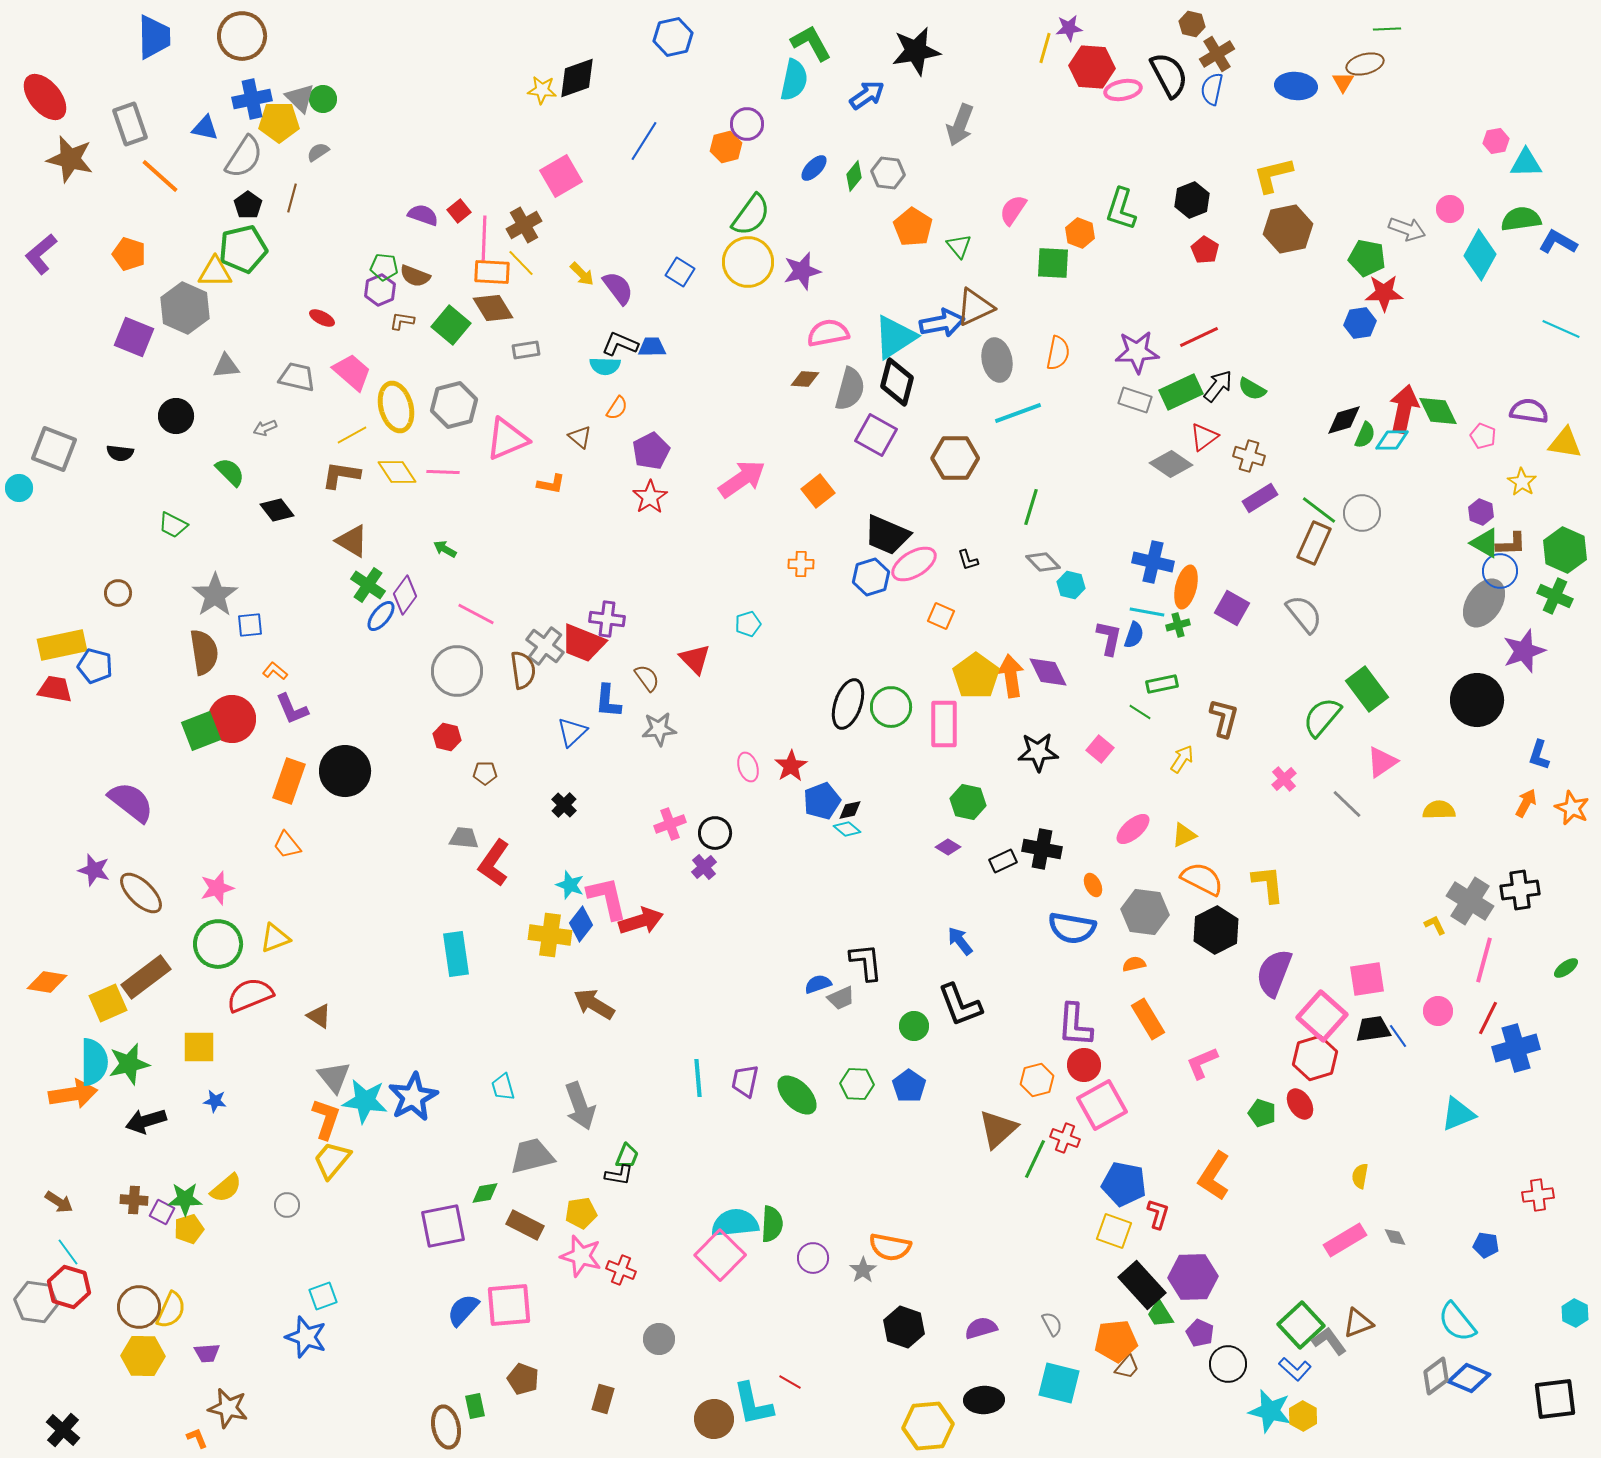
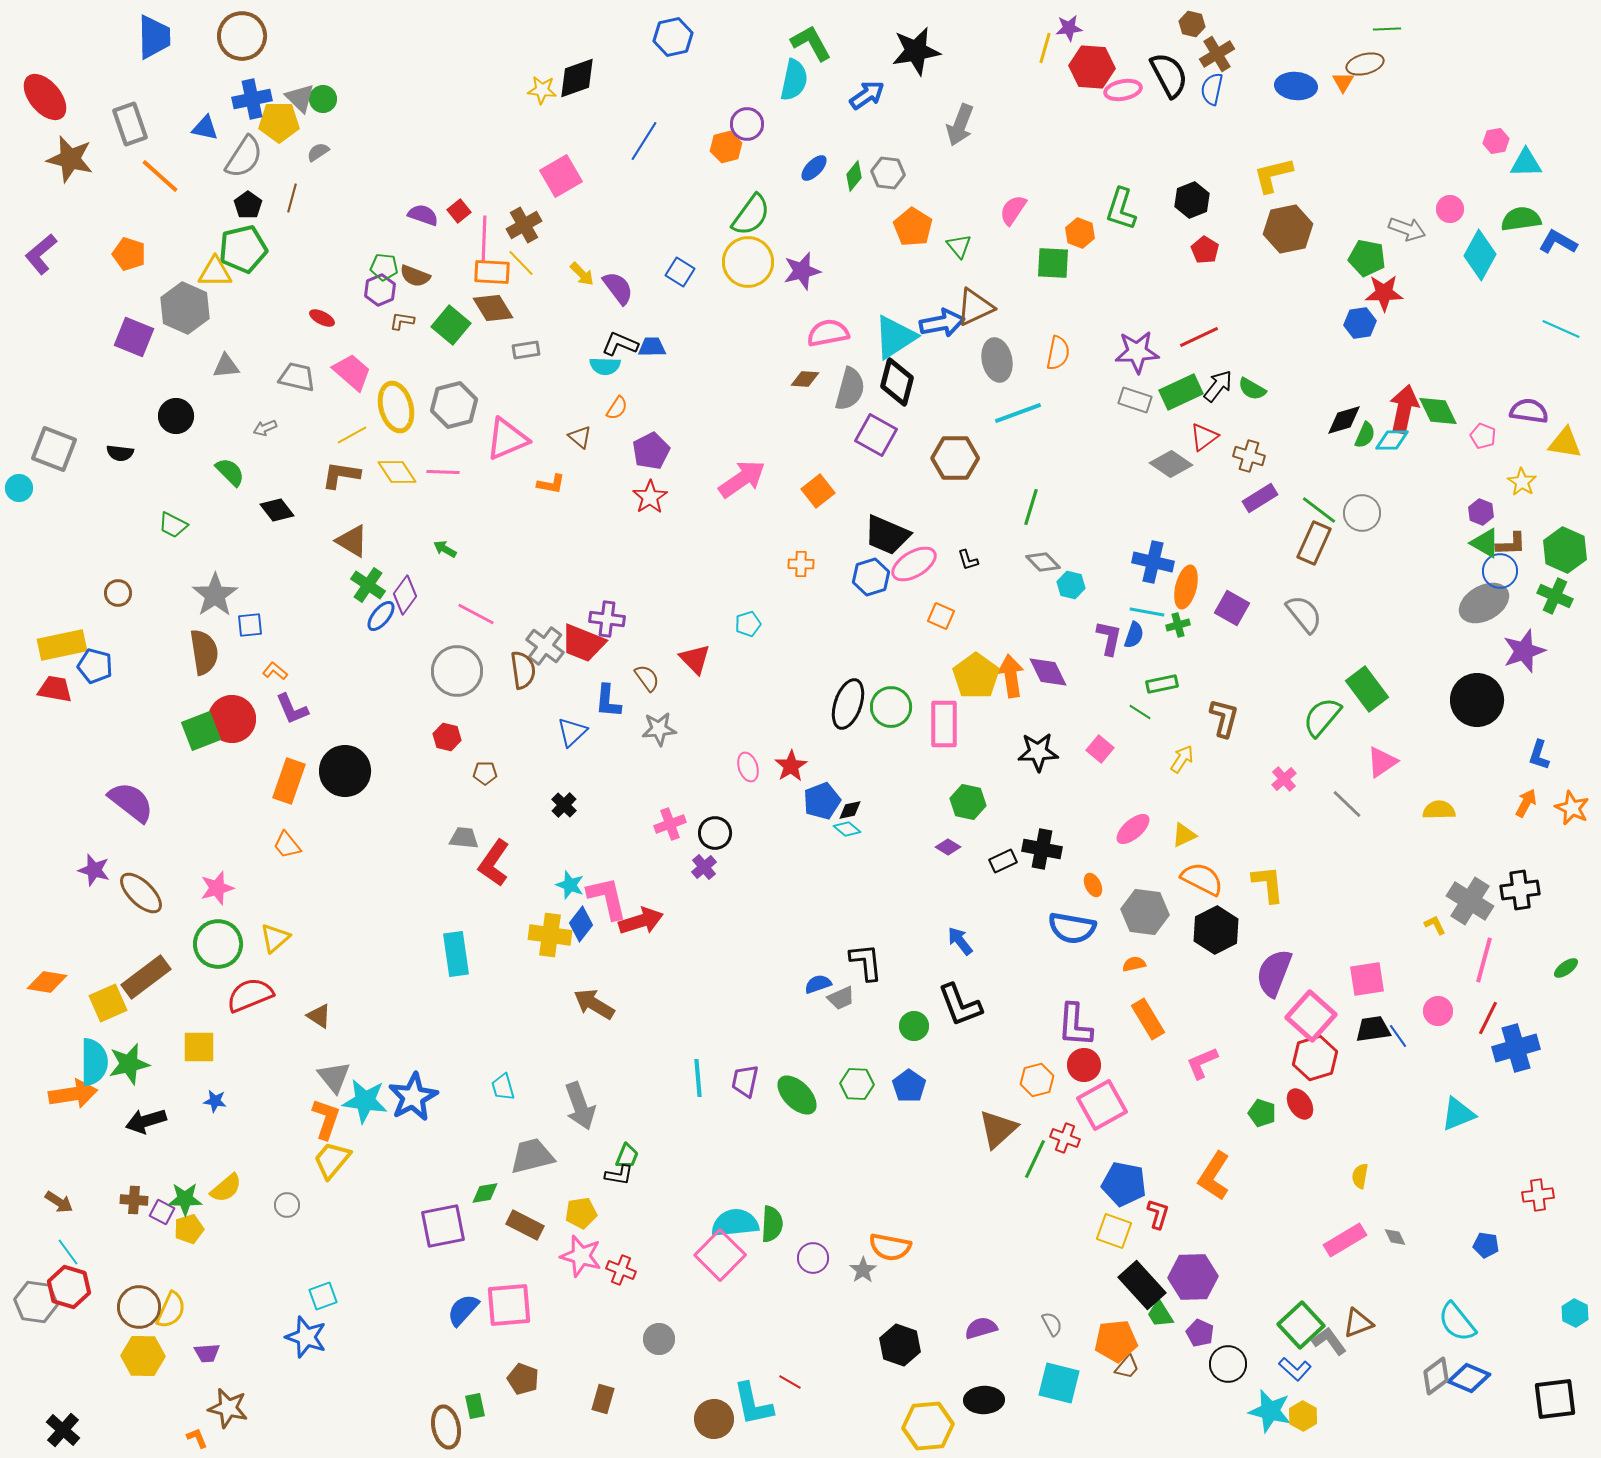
gray ellipse at (1484, 603): rotated 27 degrees clockwise
yellow triangle at (275, 938): rotated 20 degrees counterclockwise
pink square at (1322, 1016): moved 11 px left
black hexagon at (904, 1327): moved 4 px left, 18 px down
